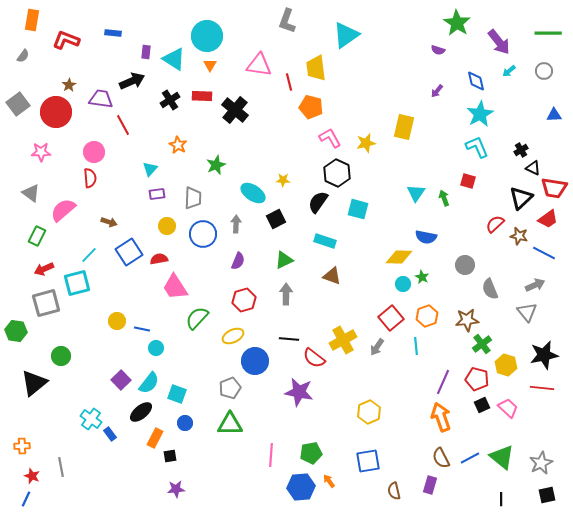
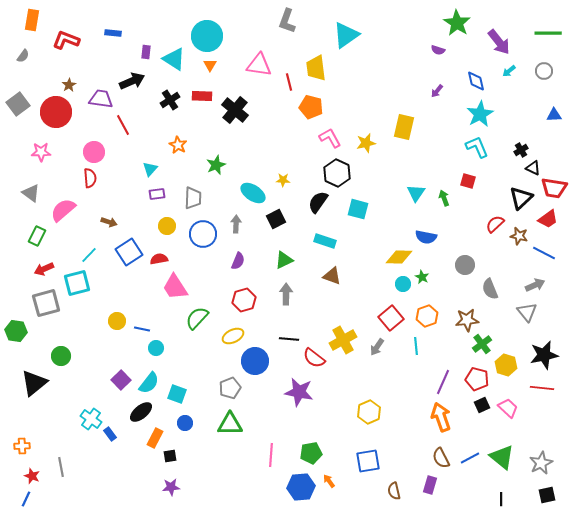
purple star at (176, 489): moved 5 px left, 2 px up
